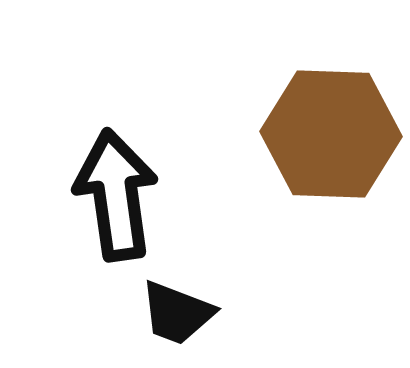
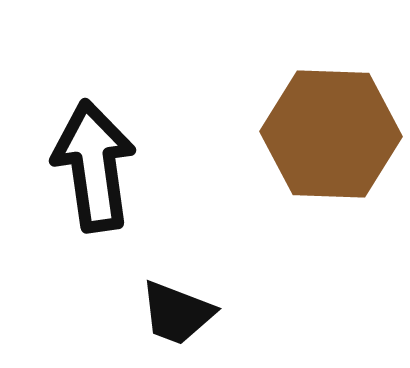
black arrow: moved 22 px left, 29 px up
